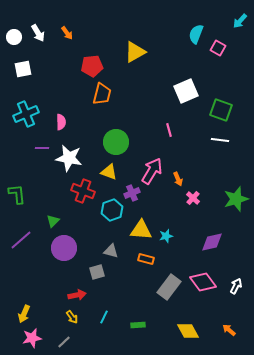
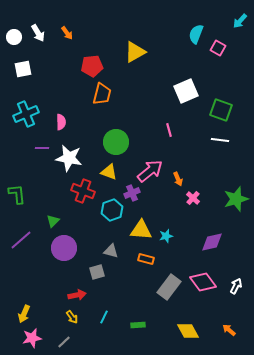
pink arrow at (152, 171): moved 2 px left; rotated 20 degrees clockwise
